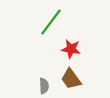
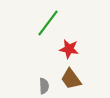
green line: moved 3 px left, 1 px down
red star: moved 2 px left
